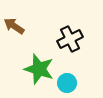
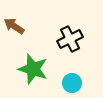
green star: moved 6 px left
cyan circle: moved 5 px right
